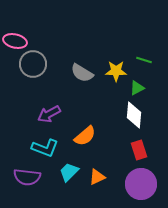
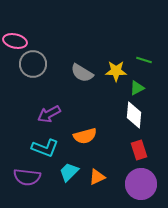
orange semicircle: rotated 25 degrees clockwise
